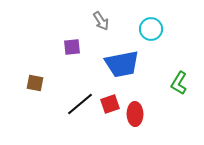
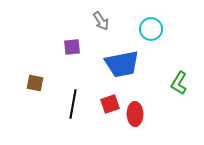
black line: moved 7 px left; rotated 40 degrees counterclockwise
